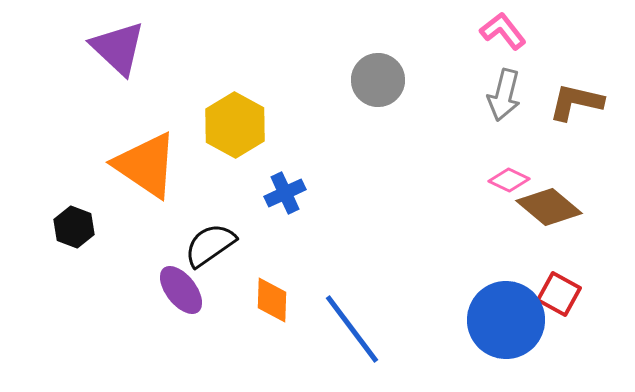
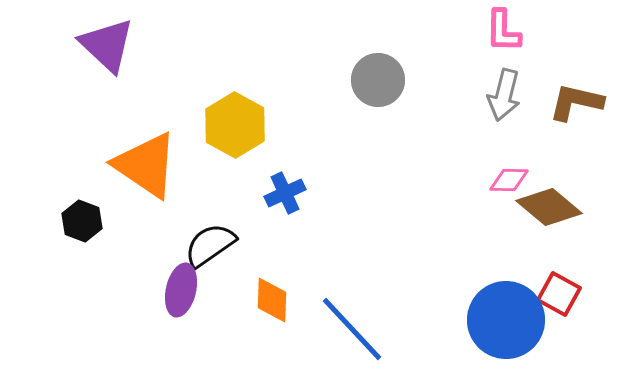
pink L-shape: rotated 141 degrees counterclockwise
purple triangle: moved 11 px left, 3 px up
pink diamond: rotated 24 degrees counterclockwise
black hexagon: moved 8 px right, 6 px up
purple ellipse: rotated 51 degrees clockwise
blue line: rotated 6 degrees counterclockwise
